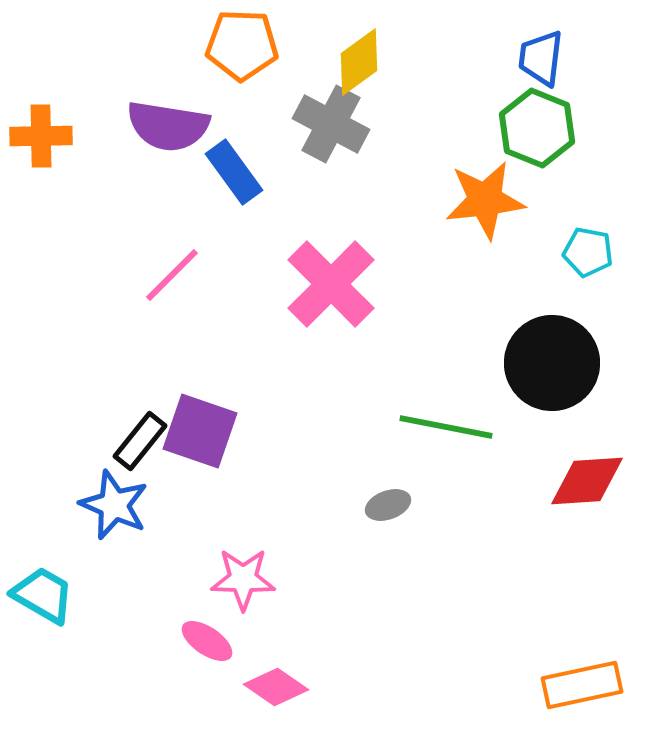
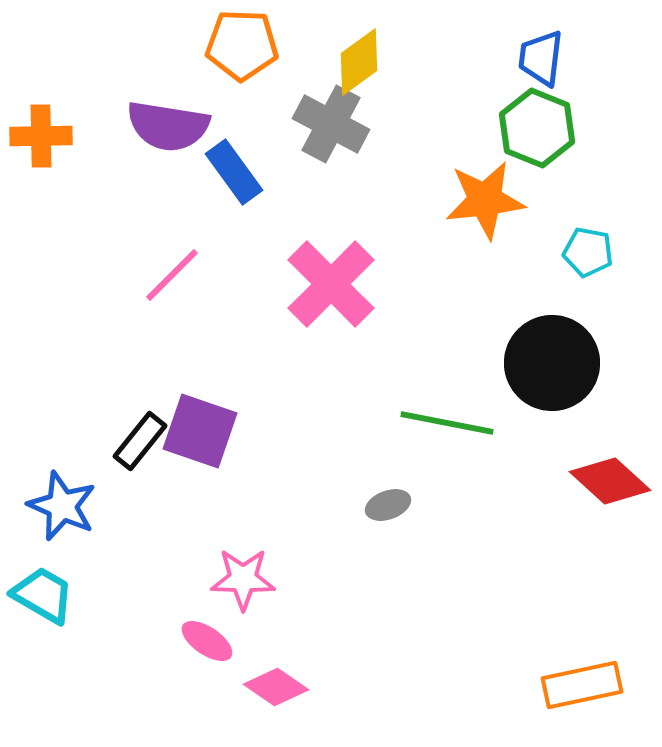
green line: moved 1 px right, 4 px up
red diamond: moved 23 px right; rotated 46 degrees clockwise
blue star: moved 52 px left, 1 px down
